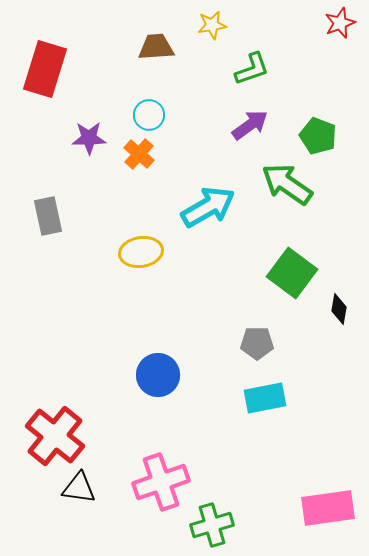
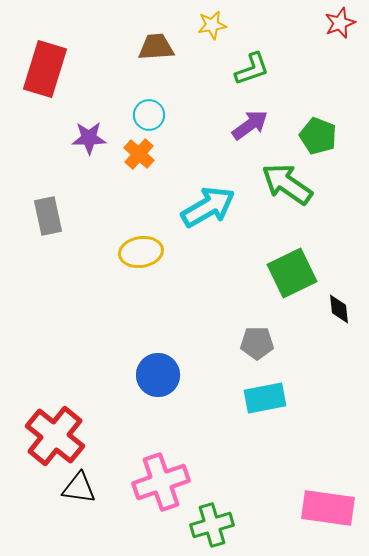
green square: rotated 27 degrees clockwise
black diamond: rotated 16 degrees counterclockwise
pink rectangle: rotated 16 degrees clockwise
